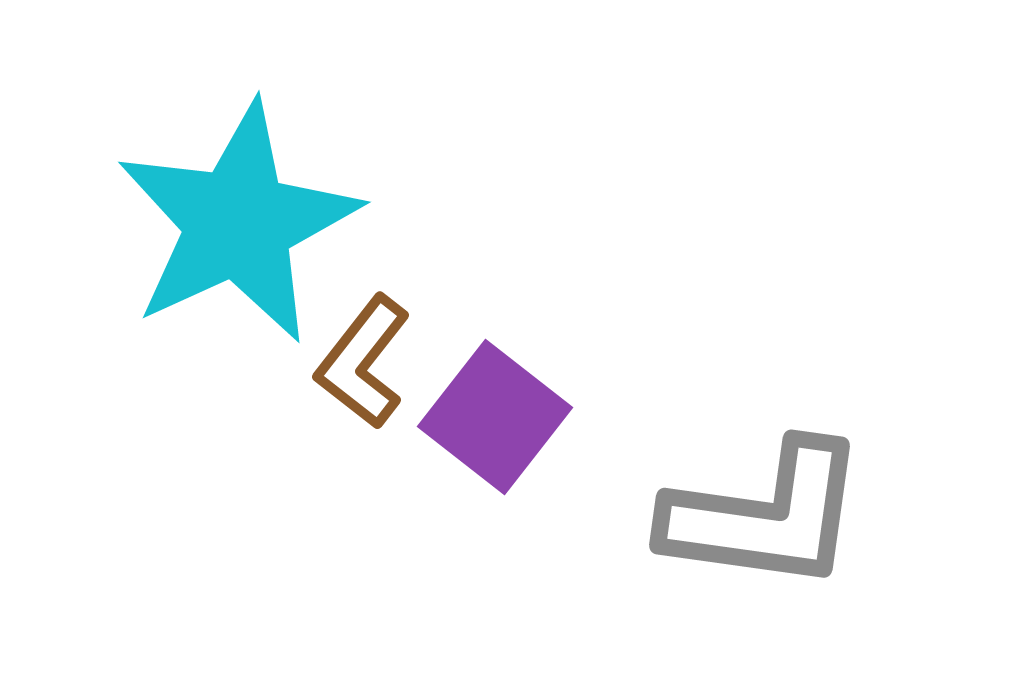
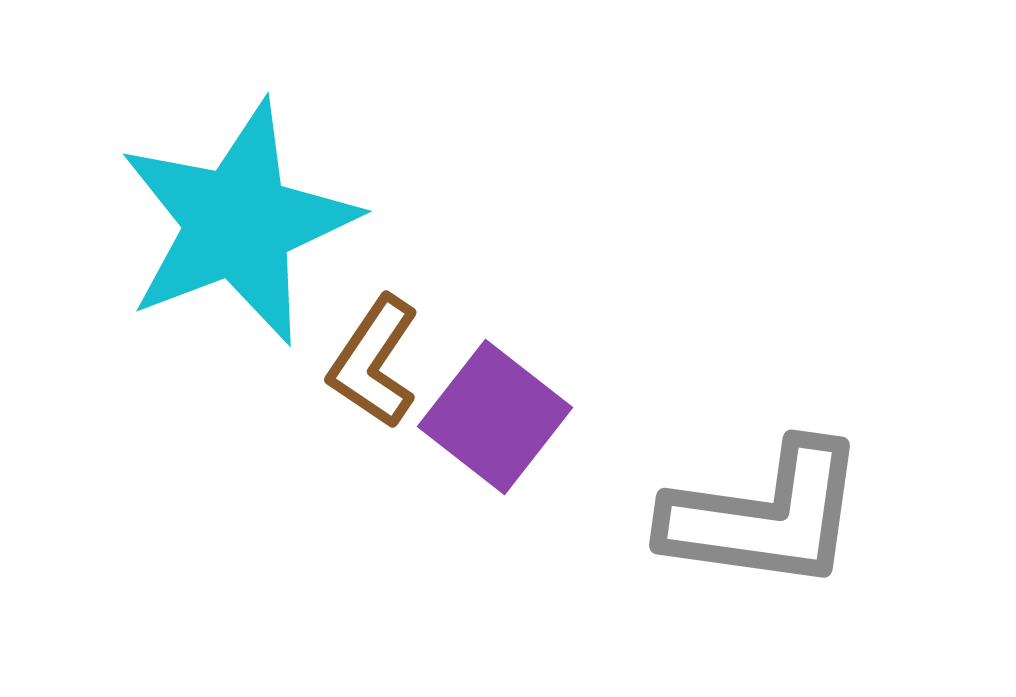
cyan star: rotated 4 degrees clockwise
brown L-shape: moved 11 px right; rotated 4 degrees counterclockwise
